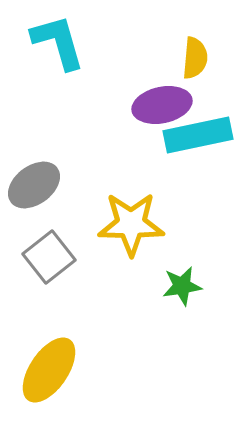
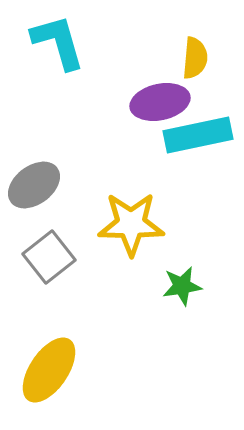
purple ellipse: moved 2 px left, 3 px up
